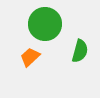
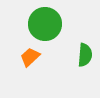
green semicircle: moved 5 px right, 4 px down; rotated 10 degrees counterclockwise
